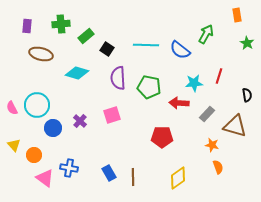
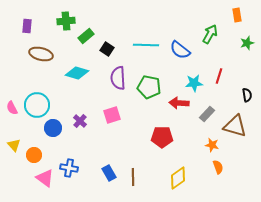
green cross: moved 5 px right, 3 px up
green arrow: moved 4 px right
green star: rotated 24 degrees clockwise
